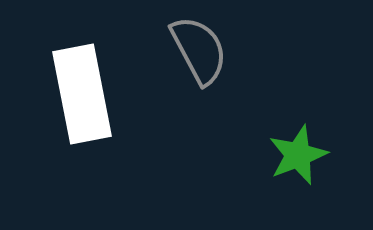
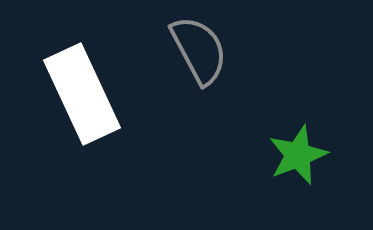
white rectangle: rotated 14 degrees counterclockwise
